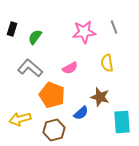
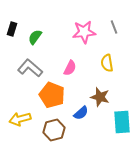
pink semicircle: rotated 35 degrees counterclockwise
